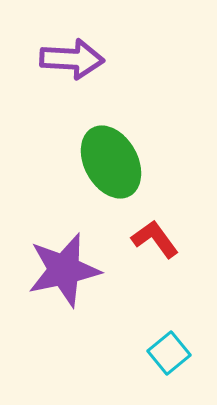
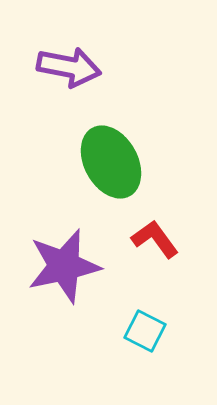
purple arrow: moved 3 px left, 8 px down; rotated 8 degrees clockwise
purple star: moved 4 px up
cyan square: moved 24 px left, 22 px up; rotated 24 degrees counterclockwise
